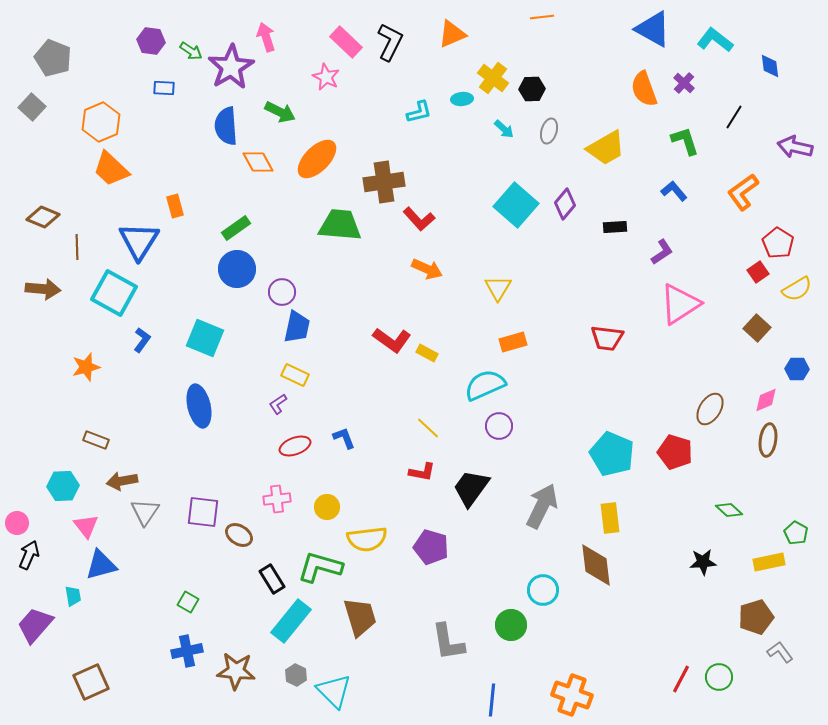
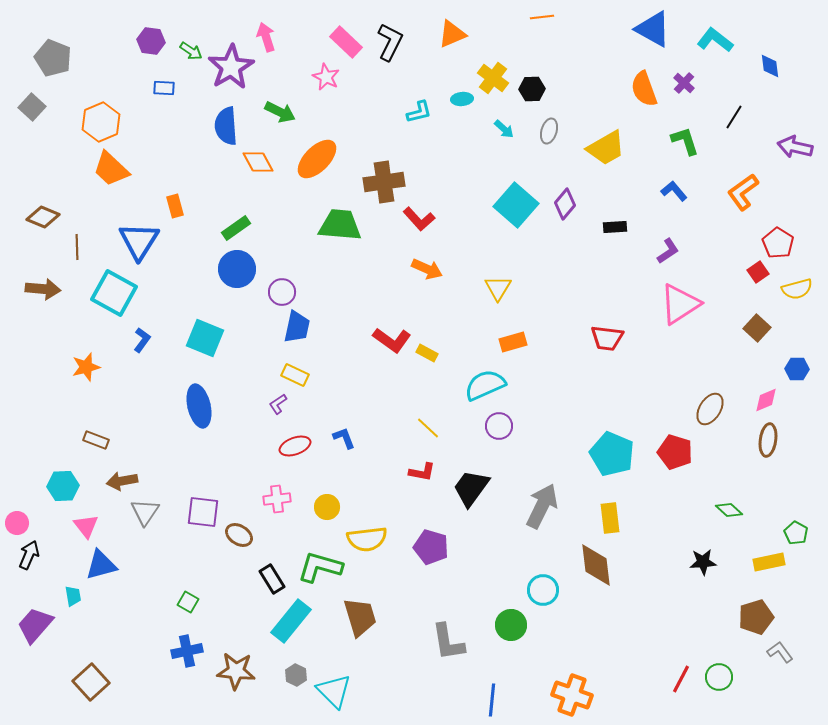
purple L-shape at (662, 252): moved 6 px right, 1 px up
yellow semicircle at (797, 289): rotated 16 degrees clockwise
brown square at (91, 682): rotated 18 degrees counterclockwise
